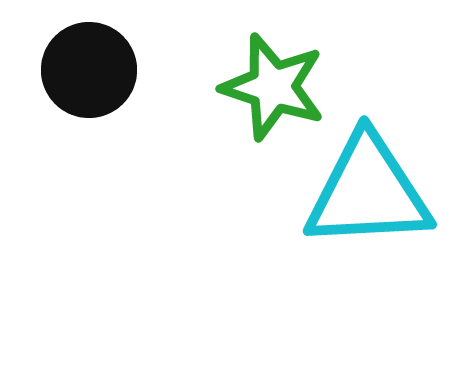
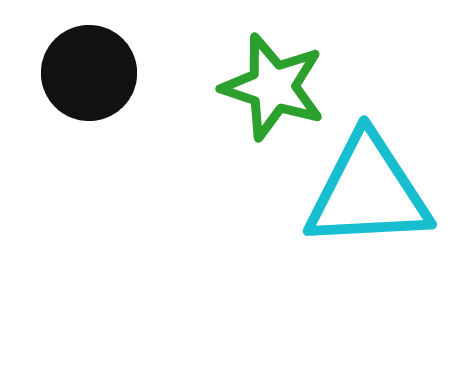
black circle: moved 3 px down
